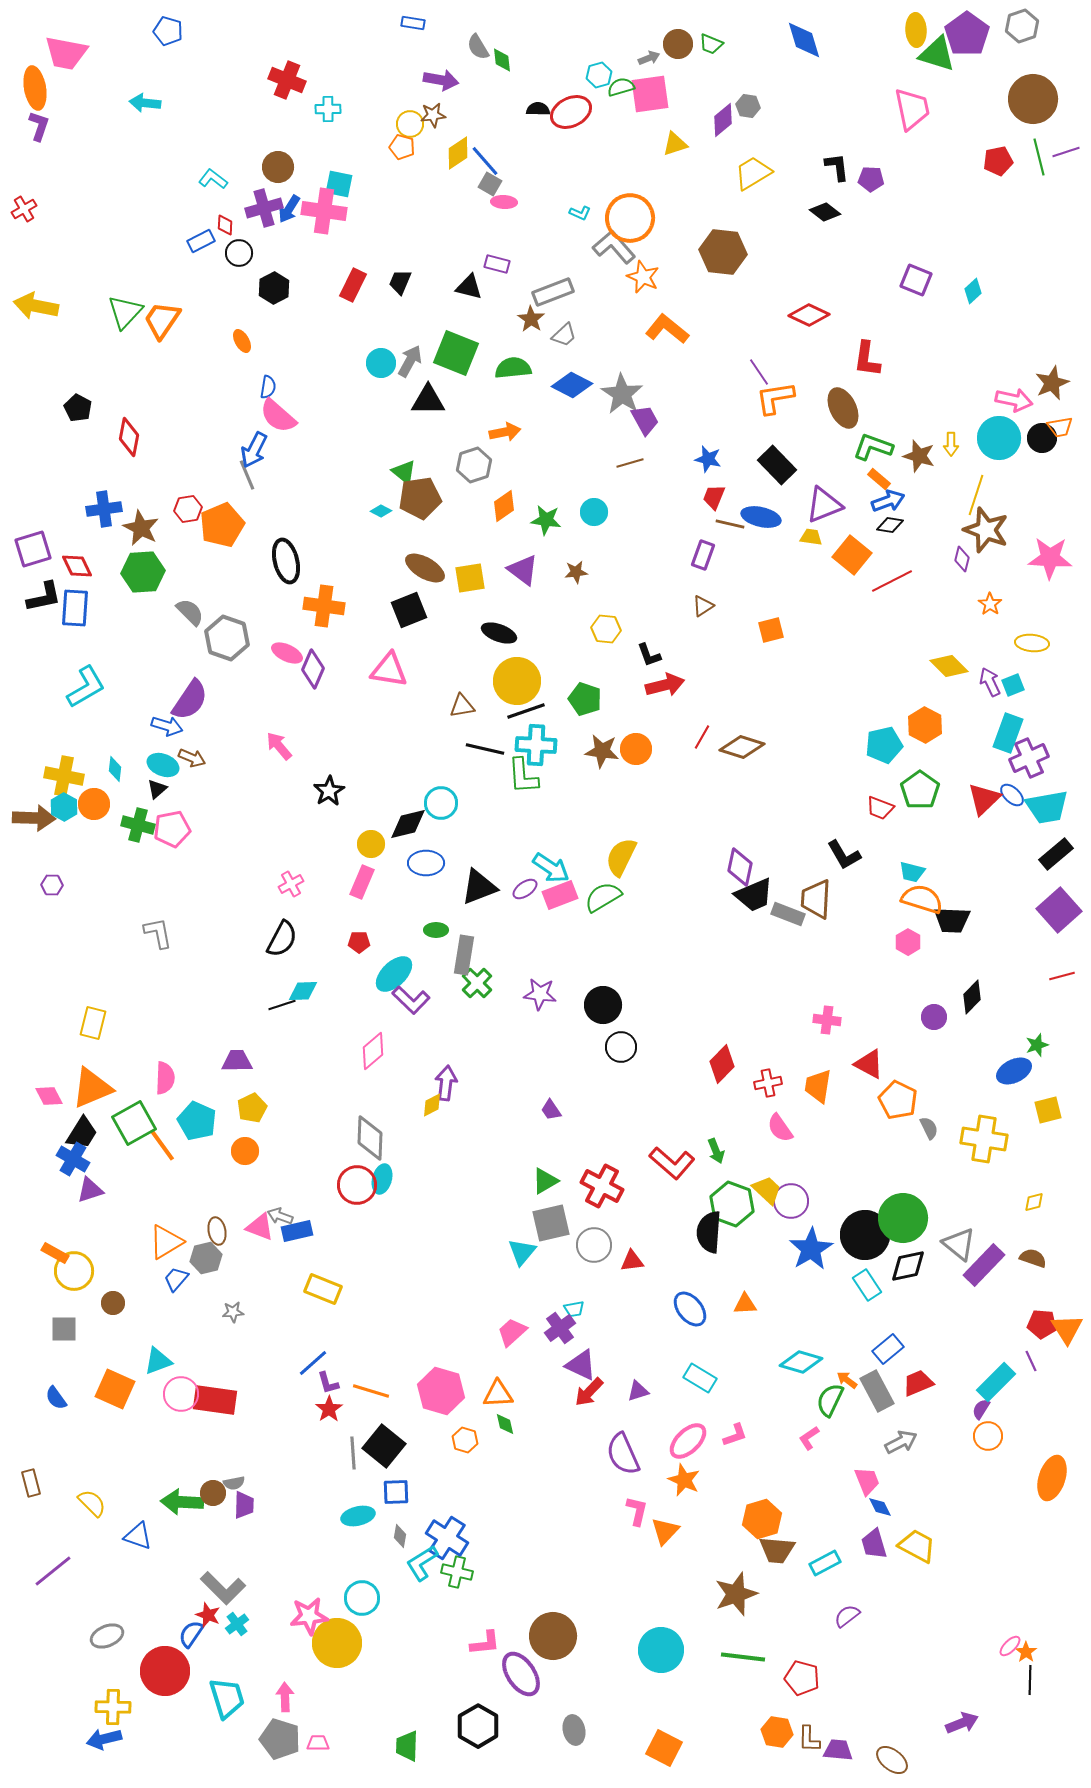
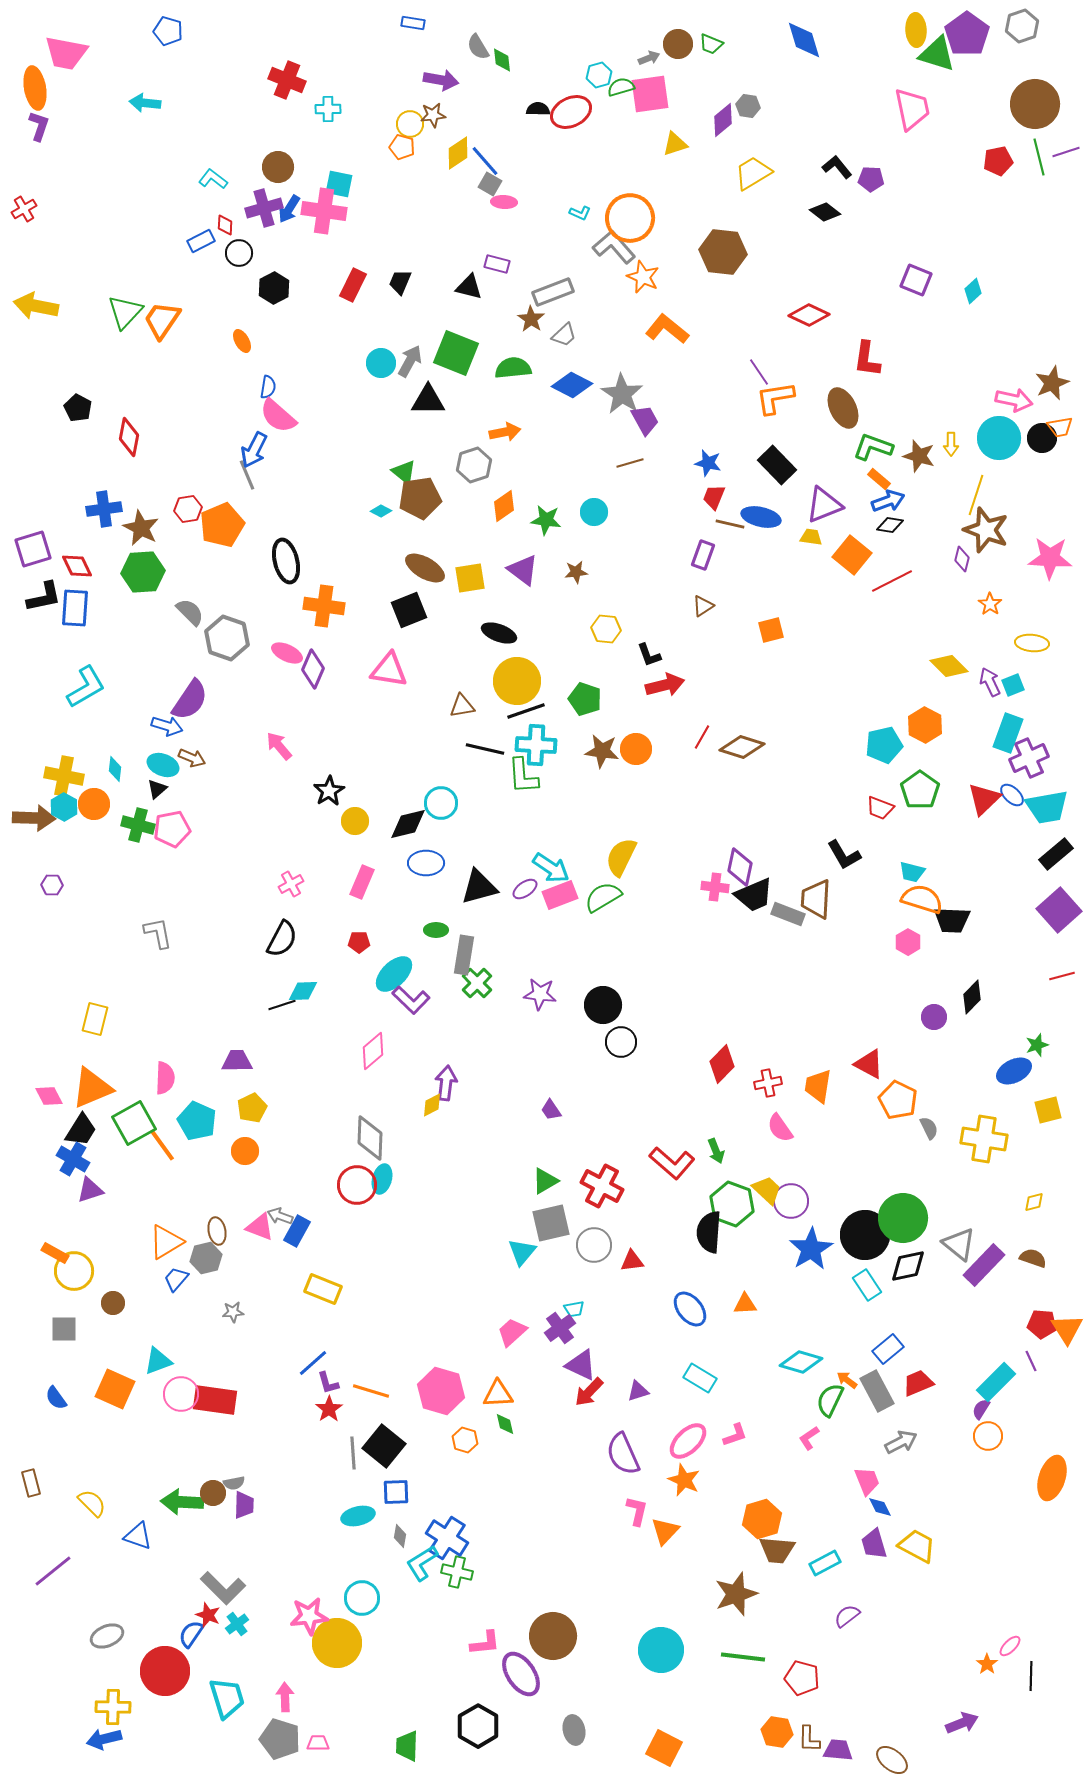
brown circle at (1033, 99): moved 2 px right, 5 px down
black L-shape at (837, 167): rotated 32 degrees counterclockwise
blue star at (708, 459): moved 4 px down
yellow circle at (371, 844): moved 16 px left, 23 px up
black triangle at (479, 887): rotated 6 degrees clockwise
pink cross at (827, 1020): moved 112 px left, 133 px up
yellow rectangle at (93, 1023): moved 2 px right, 4 px up
black circle at (621, 1047): moved 5 px up
black trapezoid at (82, 1133): moved 1 px left, 3 px up
blue rectangle at (297, 1231): rotated 48 degrees counterclockwise
orange star at (1026, 1652): moved 39 px left, 12 px down
black line at (1030, 1680): moved 1 px right, 4 px up
